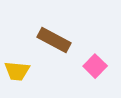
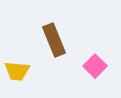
brown rectangle: rotated 40 degrees clockwise
